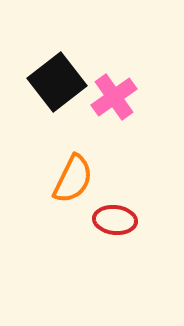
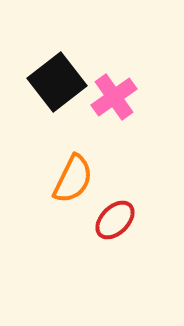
red ellipse: rotated 51 degrees counterclockwise
